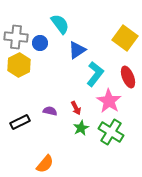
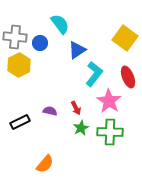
gray cross: moved 1 px left
cyan L-shape: moved 1 px left
green cross: moved 1 px left; rotated 30 degrees counterclockwise
